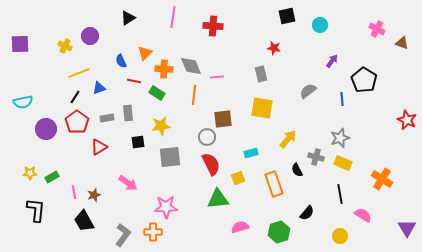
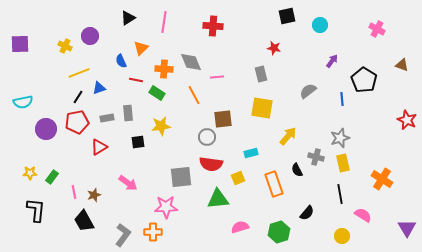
pink line at (173, 17): moved 9 px left, 5 px down
brown triangle at (402, 43): moved 22 px down
orange triangle at (145, 53): moved 4 px left, 5 px up
gray diamond at (191, 66): moved 4 px up
red line at (134, 81): moved 2 px right, 1 px up
orange line at (194, 95): rotated 36 degrees counterclockwise
black line at (75, 97): moved 3 px right
red pentagon at (77, 122): rotated 25 degrees clockwise
yellow arrow at (288, 139): moved 3 px up
gray square at (170, 157): moved 11 px right, 20 px down
yellow rectangle at (343, 163): rotated 54 degrees clockwise
red semicircle at (211, 164): rotated 125 degrees clockwise
green rectangle at (52, 177): rotated 24 degrees counterclockwise
yellow circle at (340, 236): moved 2 px right
